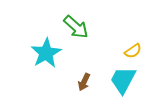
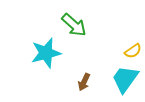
green arrow: moved 2 px left, 2 px up
cyan star: rotated 16 degrees clockwise
cyan trapezoid: moved 2 px right, 1 px up; rotated 8 degrees clockwise
